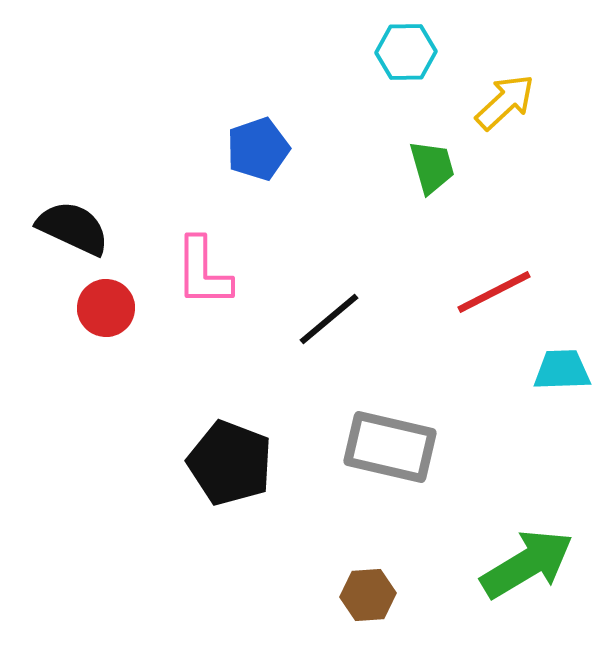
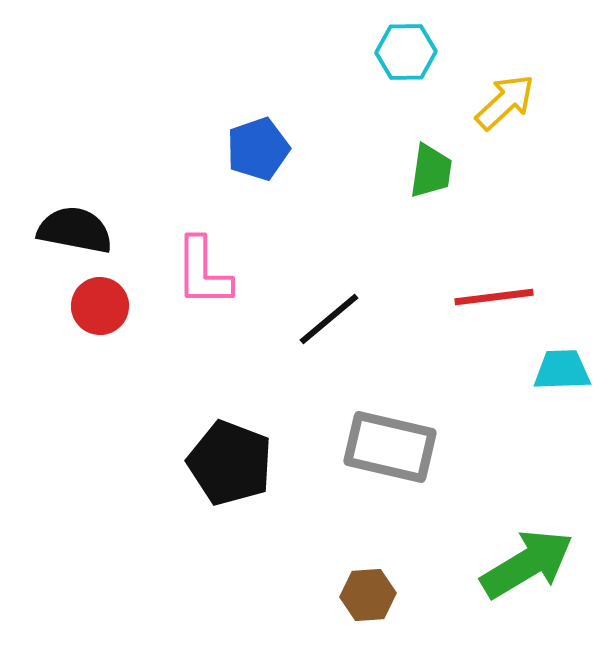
green trapezoid: moved 1 px left, 4 px down; rotated 24 degrees clockwise
black semicircle: moved 2 px right, 2 px down; rotated 14 degrees counterclockwise
red line: moved 5 px down; rotated 20 degrees clockwise
red circle: moved 6 px left, 2 px up
